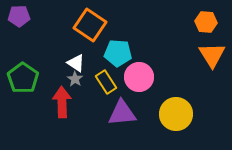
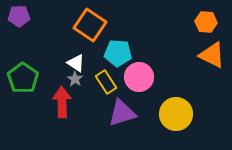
orange triangle: rotated 32 degrees counterclockwise
purple triangle: rotated 12 degrees counterclockwise
